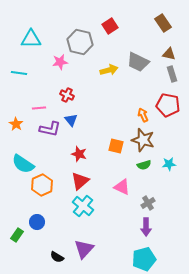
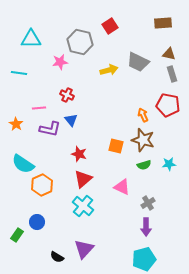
brown rectangle: rotated 60 degrees counterclockwise
red triangle: moved 3 px right, 2 px up
